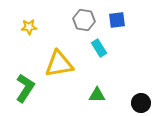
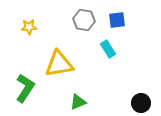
cyan rectangle: moved 9 px right, 1 px down
green triangle: moved 19 px left, 7 px down; rotated 24 degrees counterclockwise
